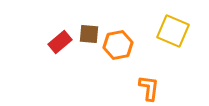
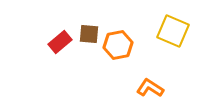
orange L-shape: moved 1 px right; rotated 64 degrees counterclockwise
